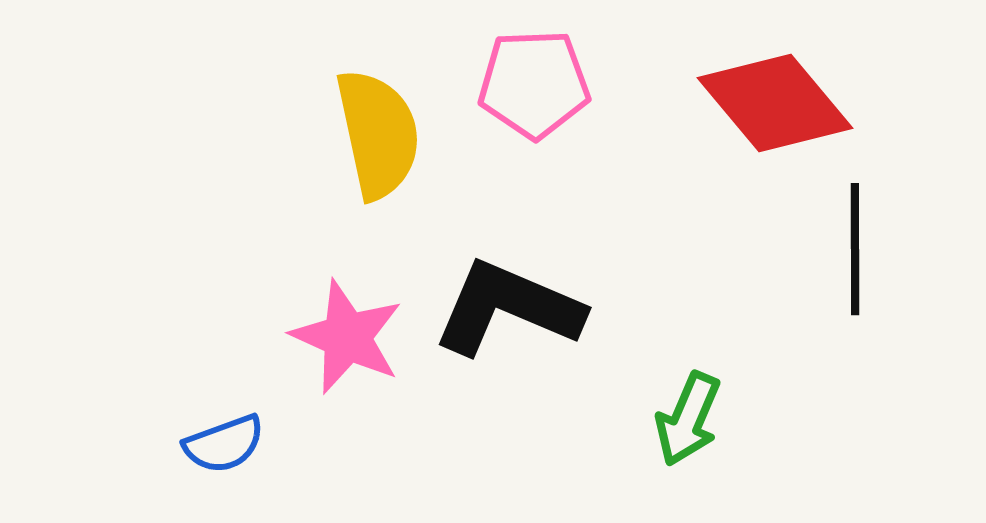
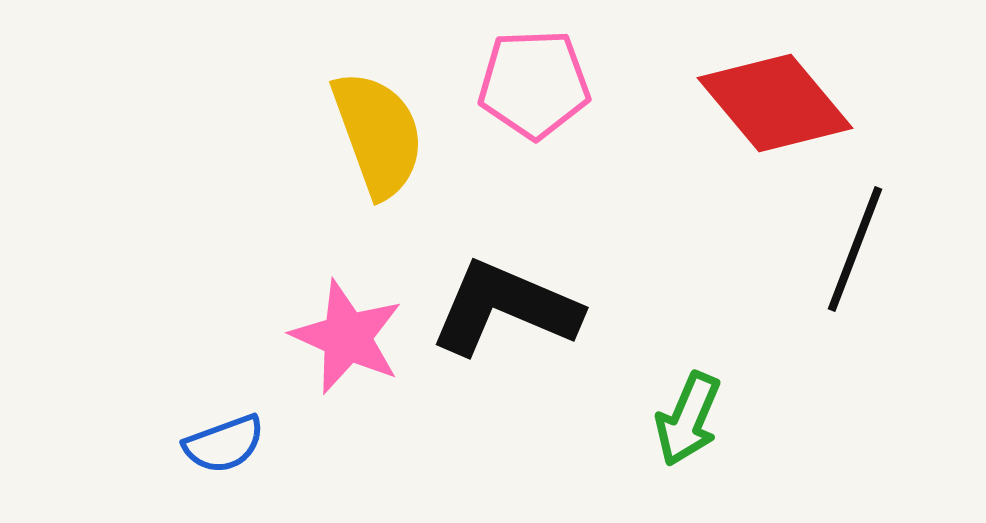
yellow semicircle: rotated 8 degrees counterclockwise
black line: rotated 21 degrees clockwise
black L-shape: moved 3 px left
